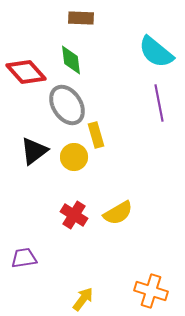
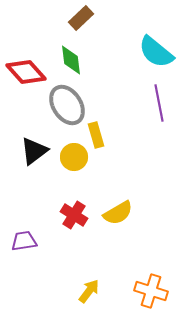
brown rectangle: rotated 45 degrees counterclockwise
purple trapezoid: moved 17 px up
yellow arrow: moved 6 px right, 8 px up
